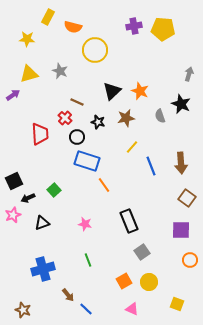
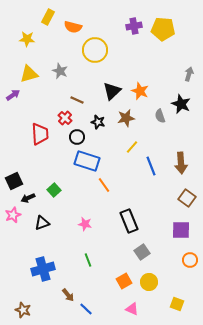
brown line at (77, 102): moved 2 px up
